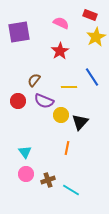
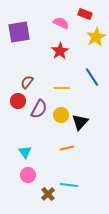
red rectangle: moved 5 px left, 1 px up
brown semicircle: moved 7 px left, 2 px down
yellow line: moved 7 px left, 1 px down
purple semicircle: moved 5 px left, 8 px down; rotated 84 degrees counterclockwise
orange line: rotated 64 degrees clockwise
pink circle: moved 2 px right, 1 px down
brown cross: moved 14 px down; rotated 24 degrees counterclockwise
cyan line: moved 2 px left, 5 px up; rotated 24 degrees counterclockwise
